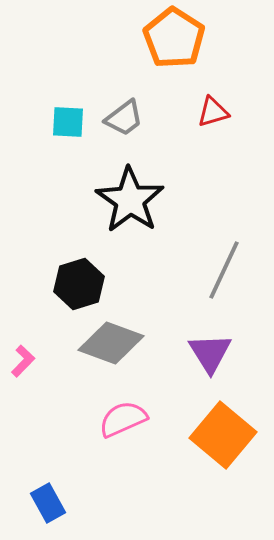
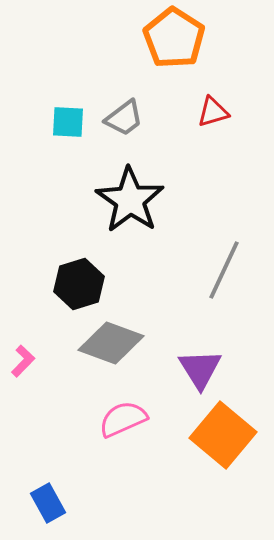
purple triangle: moved 10 px left, 16 px down
